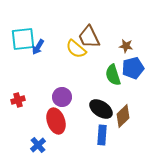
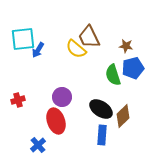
blue arrow: moved 3 px down
